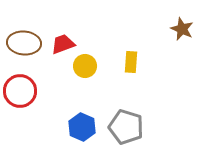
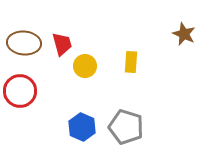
brown star: moved 2 px right, 5 px down
red trapezoid: moved 1 px left; rotated 95 degrees clockwise
